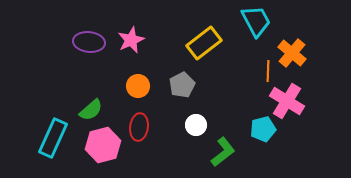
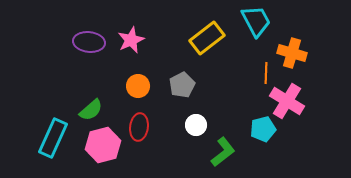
yellow rectangle: moved 3 px right, 5 px up
orange cross: rotated 24 degrees counterclockwise
orange line: moved 2 px left, 2 px down
